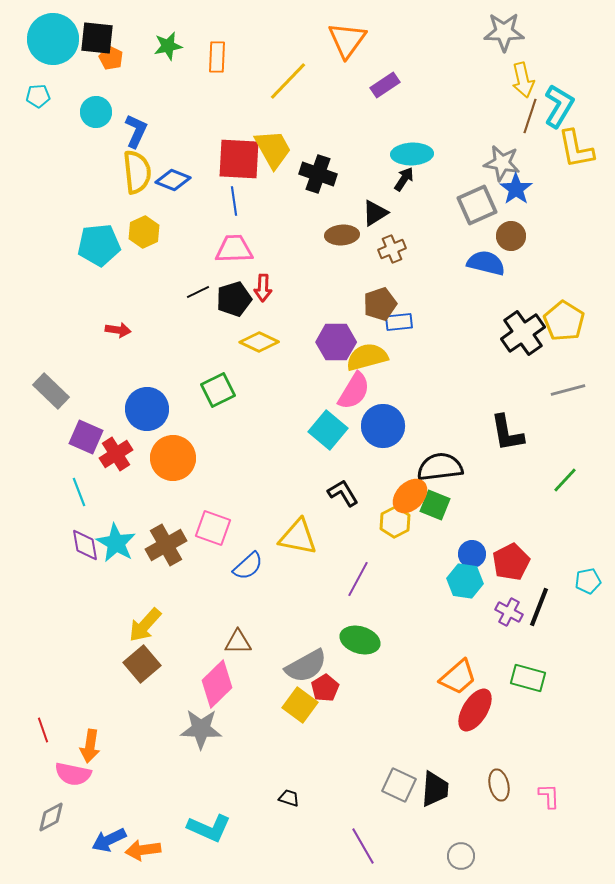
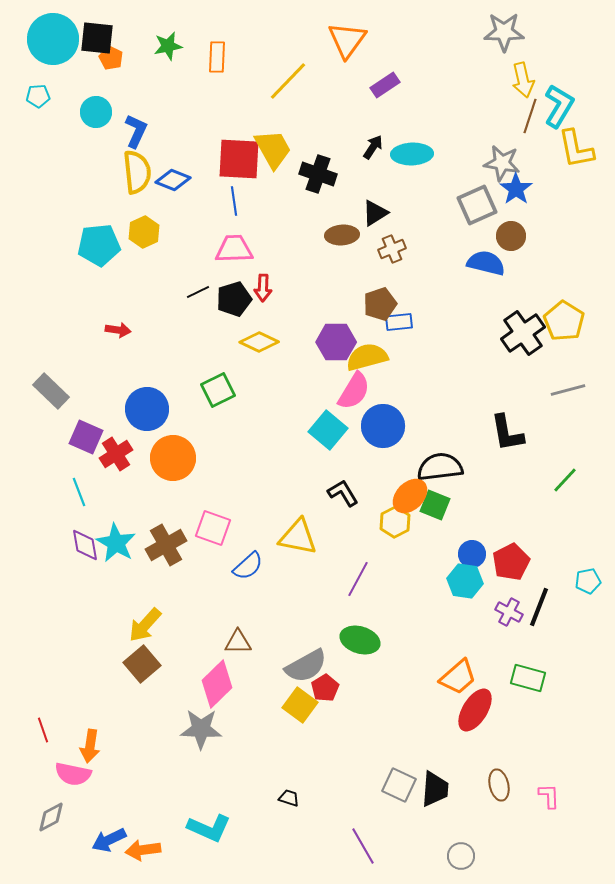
black arrow at (404, 179): moved 31 px left, 32 px up
